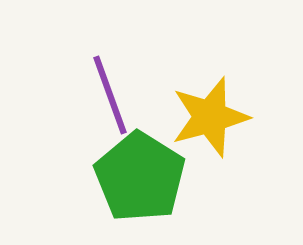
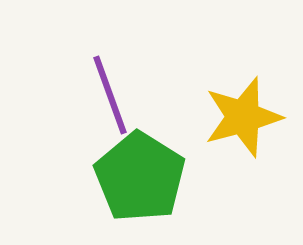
yellow star: moved 33 px right
